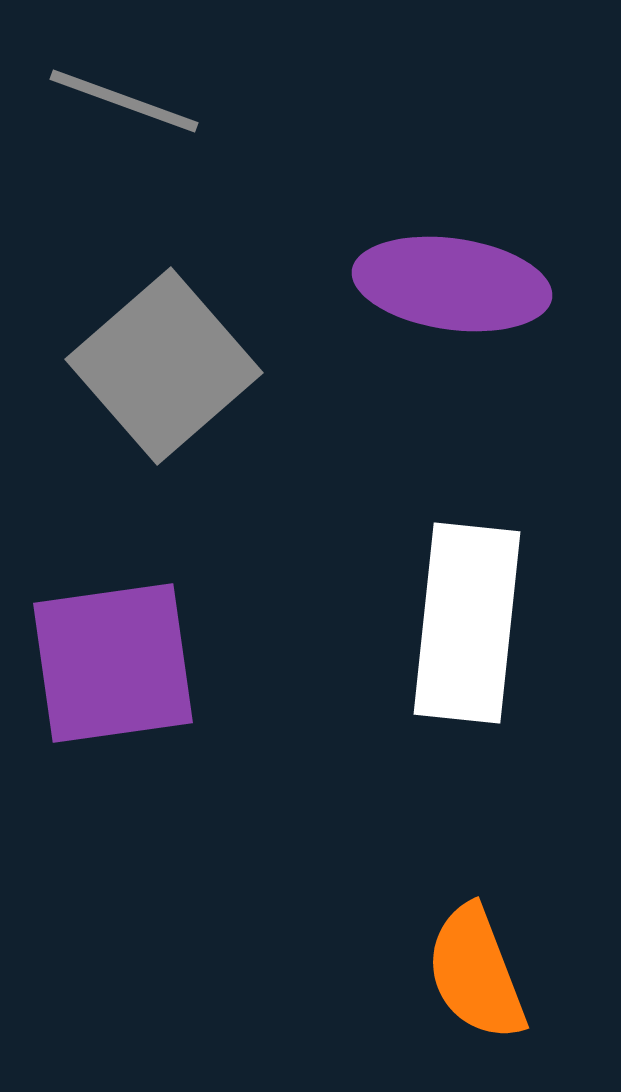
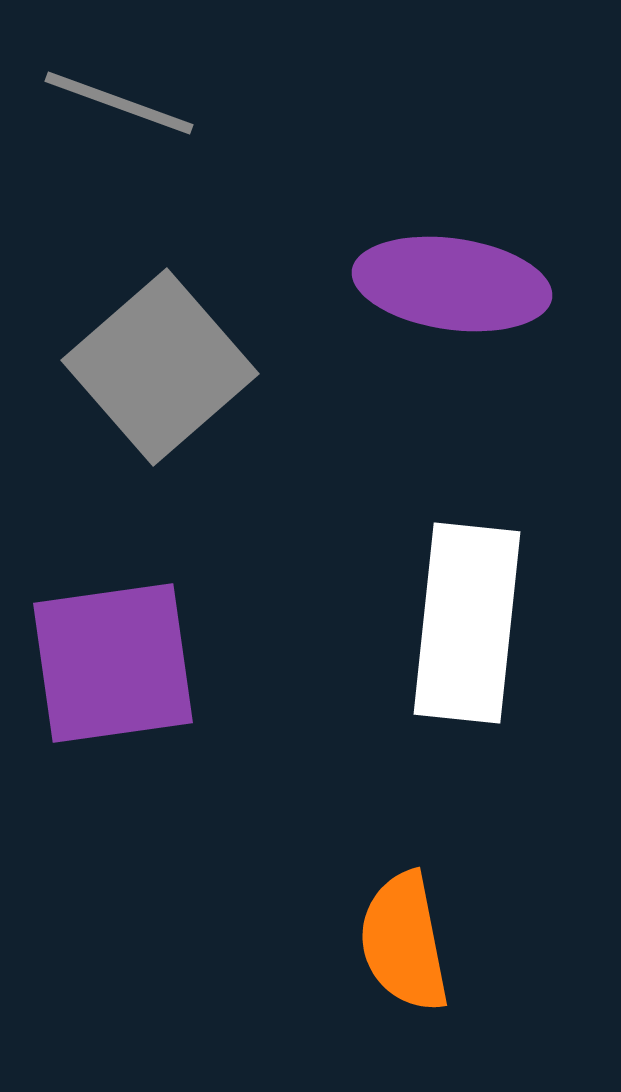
gray line: moved 5 px left, 2 px down
gray square: moved 4 px left, 1 px down
orange semicircle: moved 72 px left, 31 px up; rotated 10 degrees clockwise
